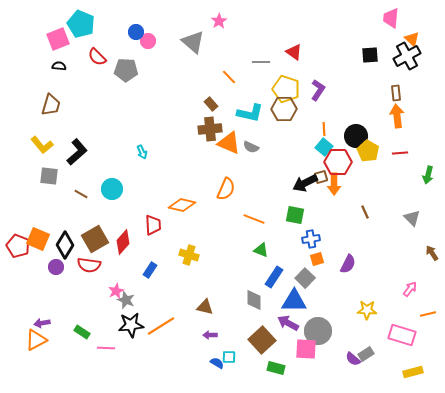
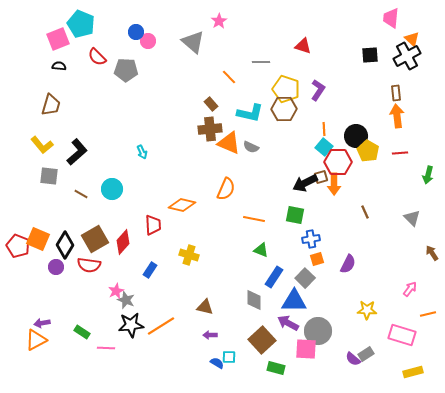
red triangle at (294, 52): moved 9 px right, 6 px up; rotated 18 degrees counterclockwise
orange line at (254, 219): rotated 10 degrees counterclockwise
